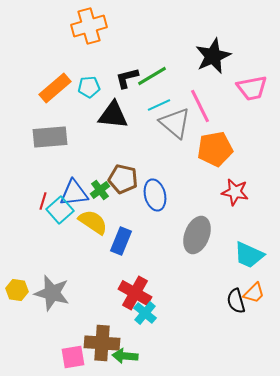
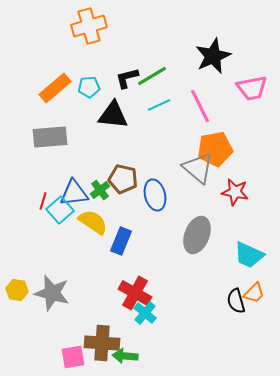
gray triangle: moved 23 px right, 45 px down
